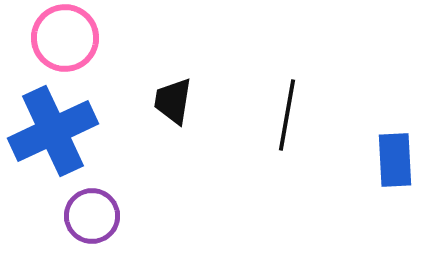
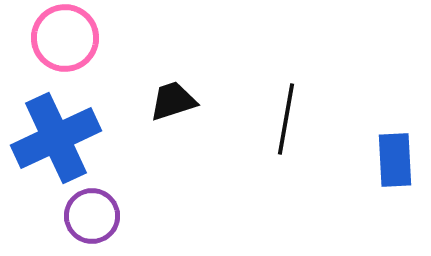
black trapezoid: rotated 63 degrees clockwise
black line: moved 1 px left, 4 px down
blue cross: moved 3 px right, 7 px down
